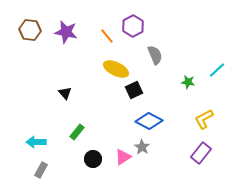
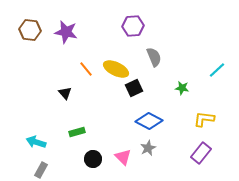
purple hexagon: rotated 25 degrees clockwise
orange line: moved 21 px left, 33 px down
gray semicircle: moved 1 px left, 2 px down
green star: moved 6 px left, 6 px down
black square: moved 2 px up
yellow L-shape: rotated 35 degrees clockwise
green rectangle: rotated 35 degrees clockwise
cyan arrow: rotated 18 degrees clockwise
gray star: moved 6 px right, 1 px down; rotated 14 degrees clockwise
pink triangle: rotated 42 degrees counterclockwise
